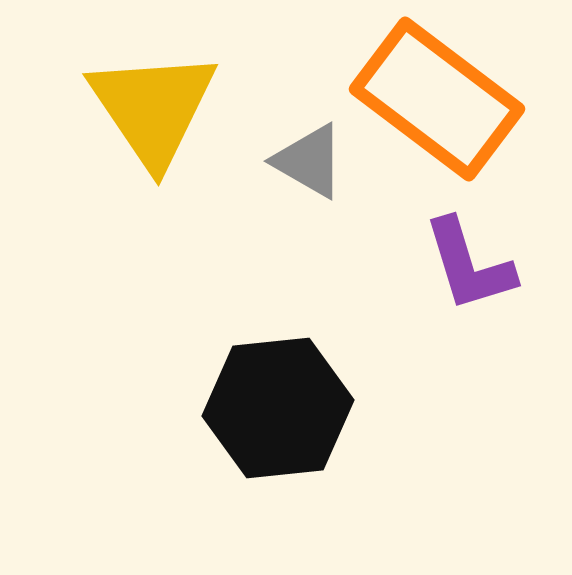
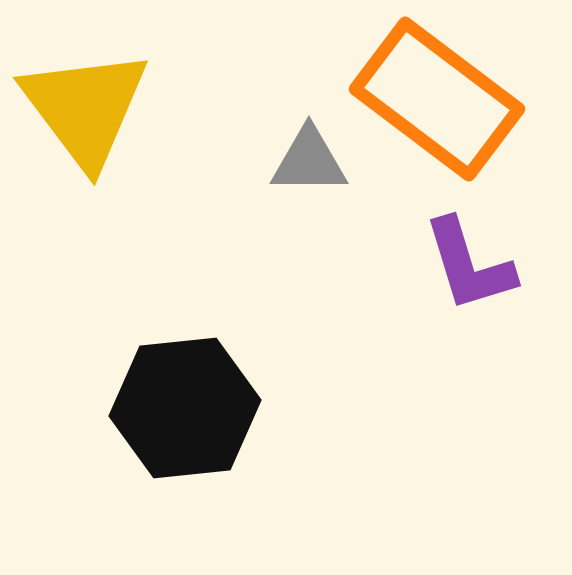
yellow triangle: moved 68 px left; rotated 3 degrees counterclockwise
gray triangle: rotated 30 degrees counterclockwise
black hexagon: moved 93 px left
